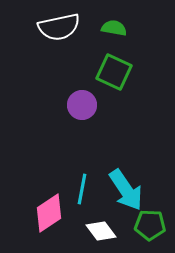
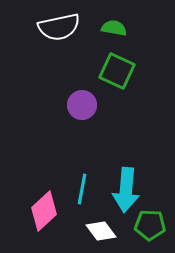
green square: moved 3 px right, 1 px up
cyan arrow: rotated 39 degrees clockwise
pink diamond: moved 5 px left, 2 px up; rotated 9 degrees counterclockwise
